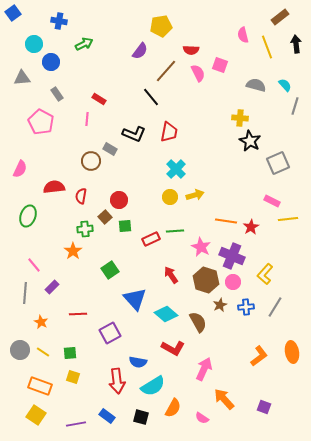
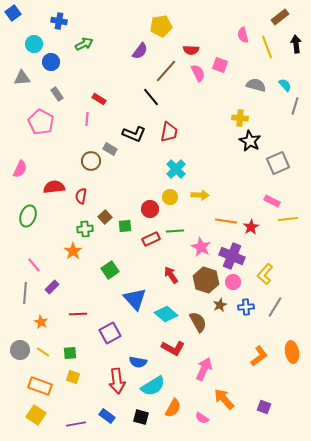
yellow arrow at (195, 195): moved 5 px right; rotated 18 degrees clockwise
red circle at (119, 200): moved 31 px right, 9 px down
